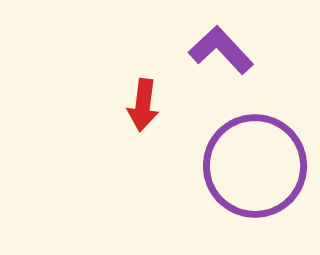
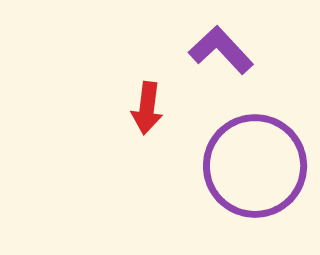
red arrow: moved 4 px right, 3 px down
